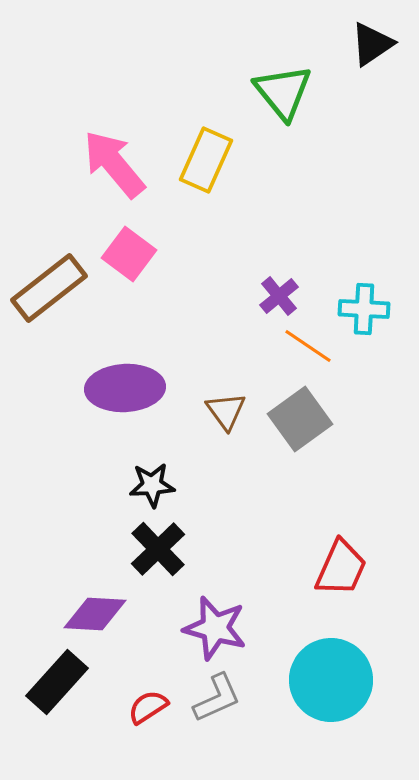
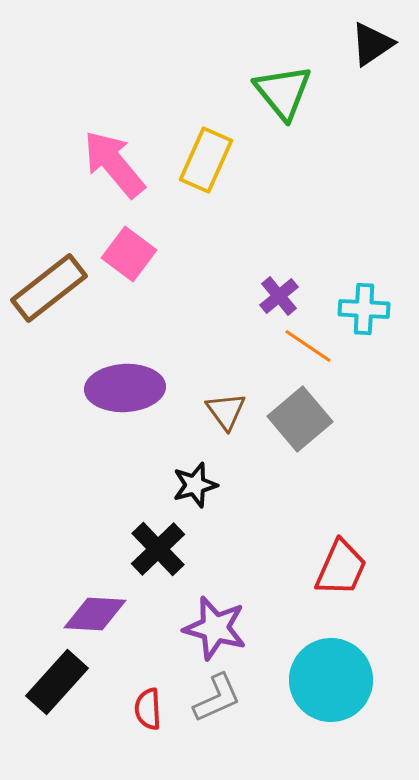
gray square: rotated 4 degrees counterclockwise
black star: moved 43 px right; rotated 12 degrees counterclockwise
red semicircle: moved 2 px down; rotated 60 degrees counterclockwise
